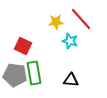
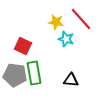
yellow star: rotated 14 degrees clockwise
cyan star: moved 4 px left, 2 px up
